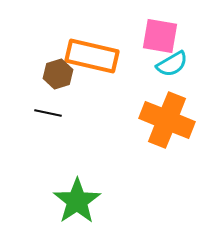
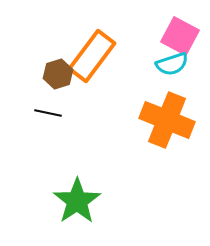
pink square: moved 20 px right; rotated 18 degrees clockwise
orange rectangle: rotated 66 degrees counterclockwise
cyan semicircle: rotated 12 degrees clockwise
